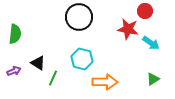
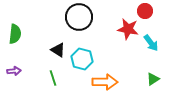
cyan arrow: rotated 18 degrees clockwise
black triangle: moved 20 px right, 13 px up
purple arrow: rotated 16 degrees clockwise
green line: rotated 42 degrees counterclockwise
